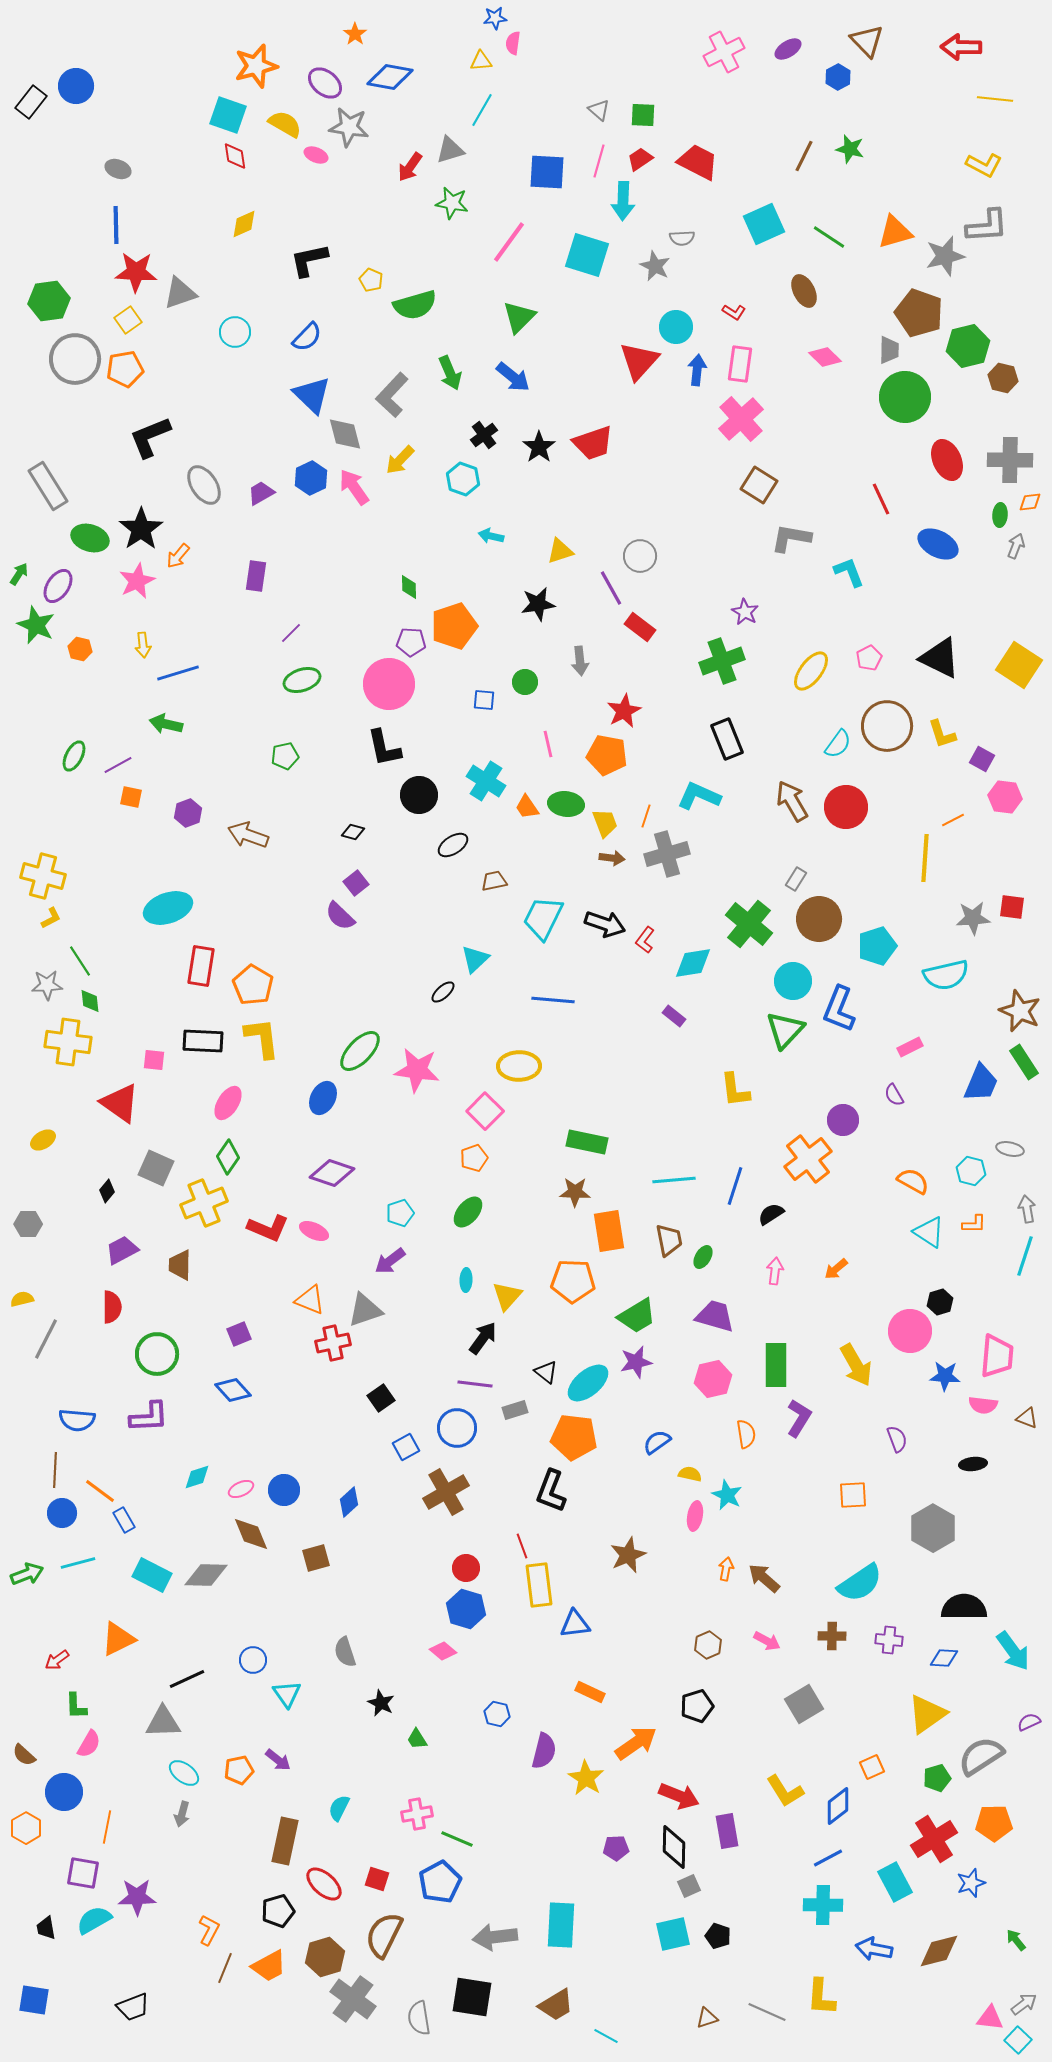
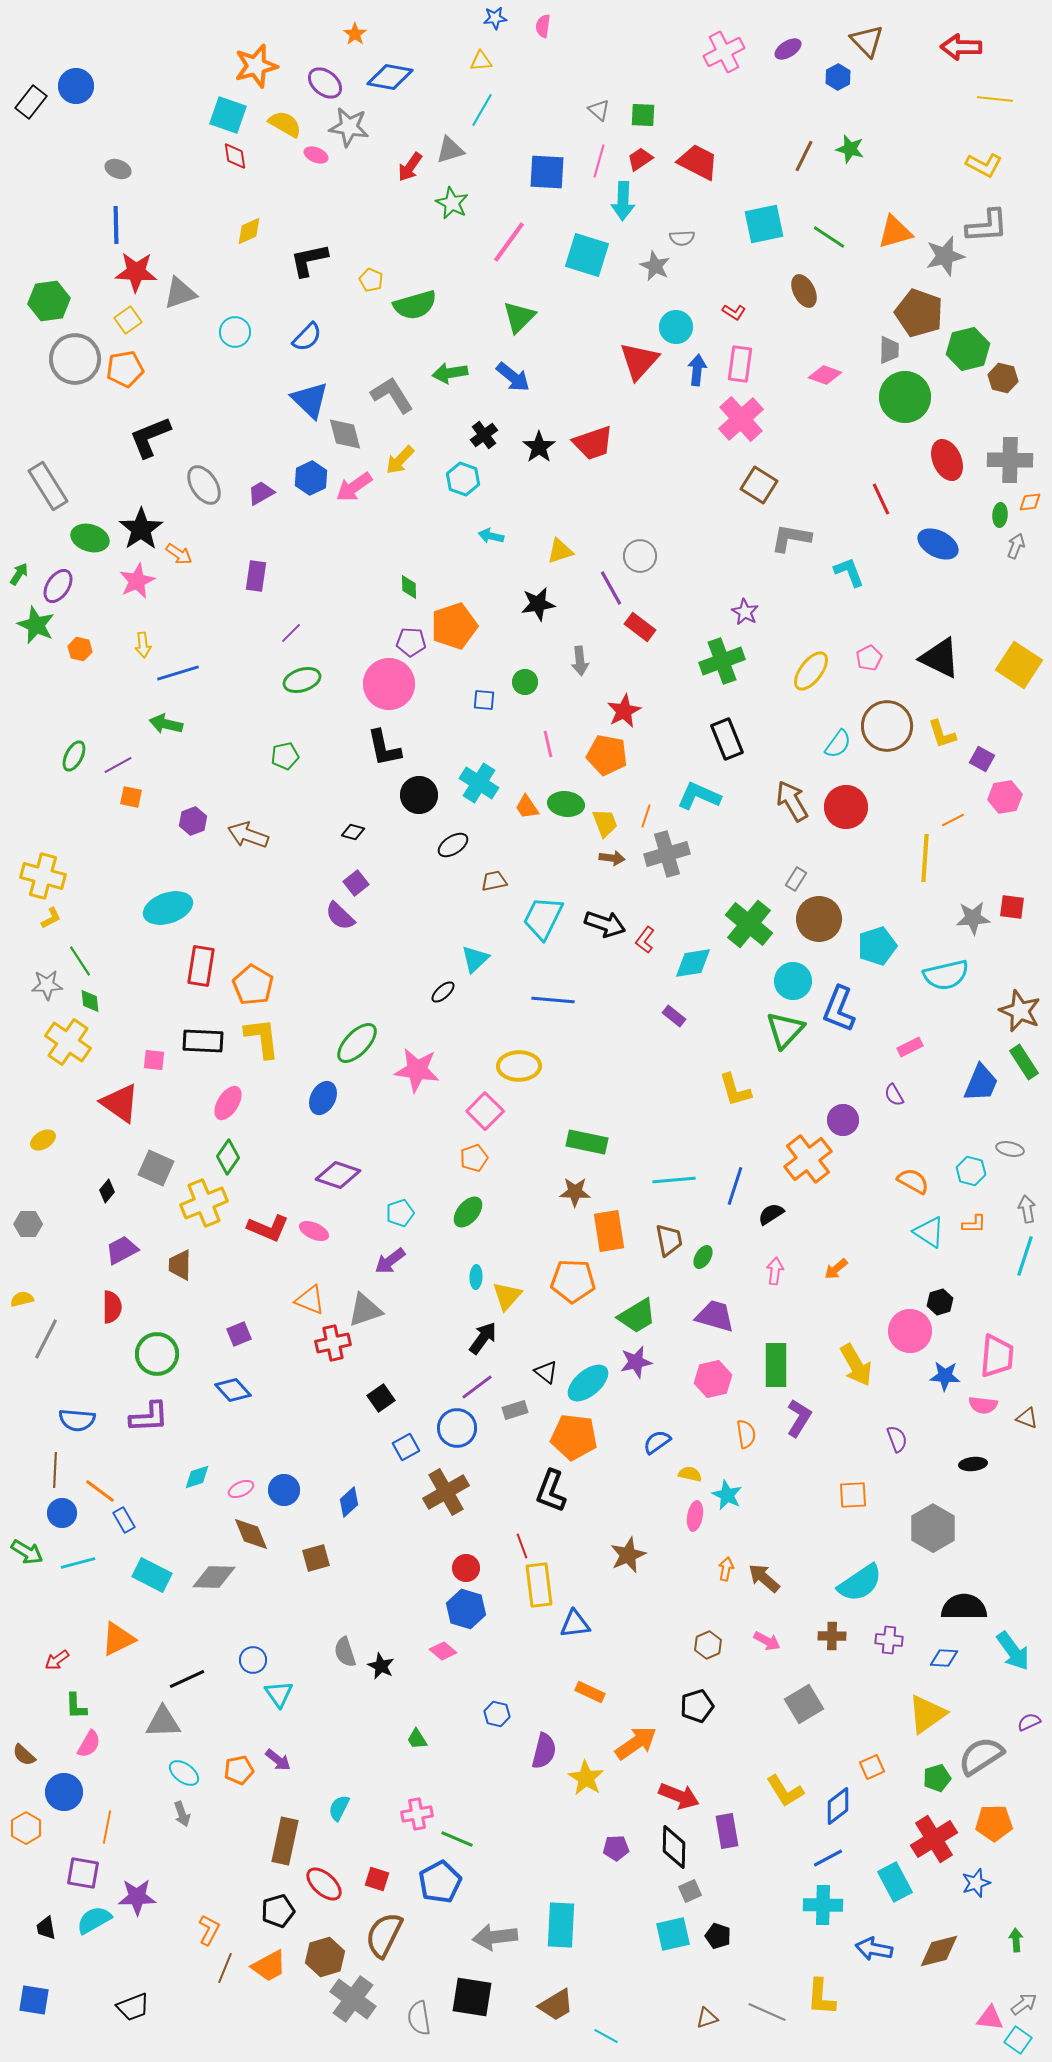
pink semicircle at (513, 43): moved 30 px right, 17 px up
green star at (452, 203): rotated 16 degrees clockwise
yellow diamond at (244, 224): moved 5 px right, 7 px down
cyan square at (764, 224): rotated 12 degrees clockwise
green hexagon at (968, 346): moved 3 px down
pink diamond at (825, 357): moved 18 px down; rotated 24 degrees counterclockwise
green arrow at (450, 373): rotated 104 degrees clockwise
blue triangle at (312, 395): moved 2 px left, 5 px down
gray L-shape at (392, 395): rotated 105 degrees clockwise
pink arrow at (354, 487): rotated 90 degrees counterclockwise
orange arrow at (178, 556): moved 1 px right, 2 px up; rotated 96 degrees counterclockwise
cyan cross at (486, 781): moved 7 px left, 2 px down
pink hexagon at (1005, 797): rotated 16 degrees counterclockwise
purple hexagon at (188, 813): moved 5 px right, 8 px down
yellow cross at (68, 1042): rotated 27 degrees clockwise
green ellipse at (360, 1051): moved 3 px left, 8 px up
yellow L-shape at (735, 1090): rotated 9 degrees counterclockwise
purple diamond at (332, 1173): moved 6 px right, 2 px down
cyan ellipse at (466, 1280): moved 10 px right, 3 px up
purple line at (475, 1384): moved 2 px right, 3 px down; rotated 44 degrees counterclockwise
green arrow at (27, 1574): moved 22 px up; rotated 52 degrees clockwise
gray diamond at (206, 1575): moved 8 px right, 2 px down
cyan triangle at (287, 1694): moved 8 px left
black star at (381, 1703): moved 37 px up
gray arrow at (182, 1814): rotated 35 degrees counterclockwise
blue star at (971, 1883): moved 5 px right
gray square at (689, 1886): moved 1 px right, 5 px down
green arrow at (1016, 1940): rotated 35 degrees clockwise
cyan square at (1018, 2040): rotated 8 degrees counterclockwise
